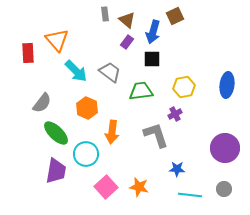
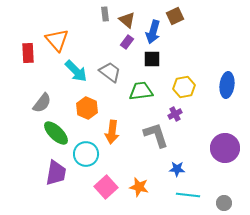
purple trapezoid: moved 2 px down
gray circle: moved 14 px down
cyan line: moved 2 px left
